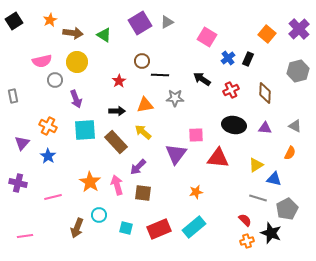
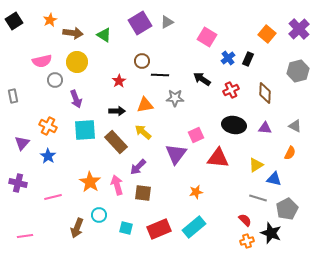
pink square at (196, 135): rotated 21 degrees counterclockwise
